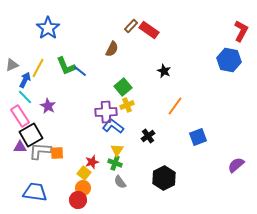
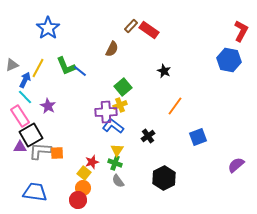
yellow cross: moved 7 px left
gray semicircle: moved 2 px left, 1 px up
